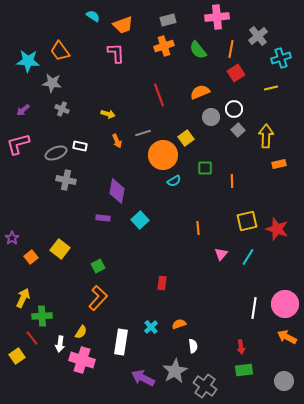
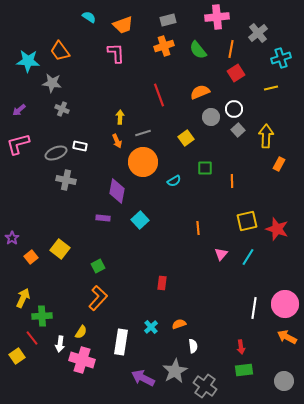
cyan semicircle at (93, 16): moved 4 px left, 1 px down
gray cross at (258, 36): moved 3 px up
purple arrow at (23, 110): moved 4 px left
yellow arrow at (108, 114): moved 12 px right, 3 px down; rotated 104 degrees counterclockwise
orange circle at (163, 155): moved 20 px left, 7 px down
orange rectangle at (279, 164): rotated 48 degrees counterclockwise
